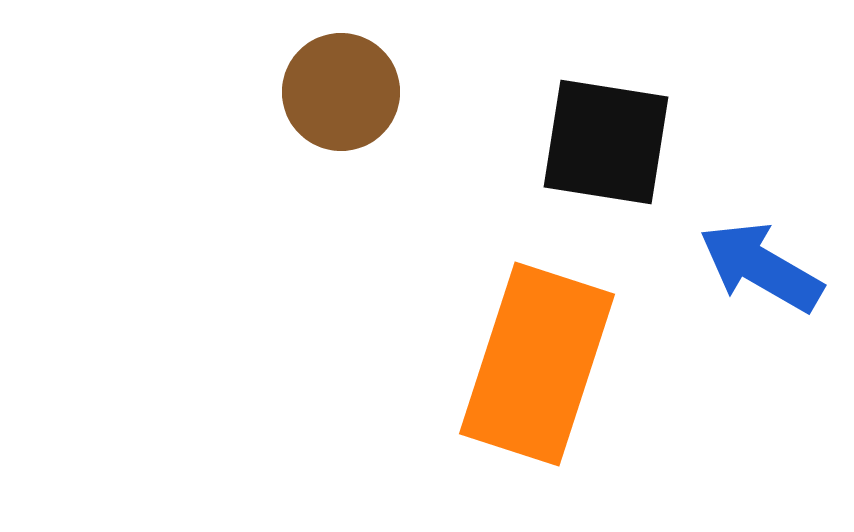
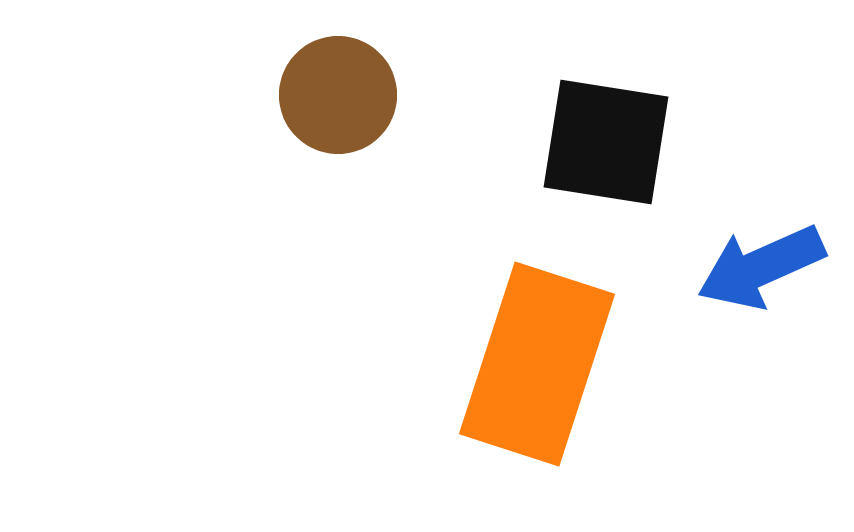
brown circle: moved 3 px left, 3 px down
blue arrow: rotated 54 degrees counterclockwise
